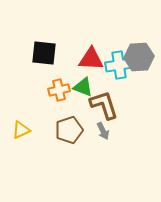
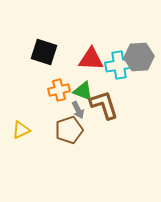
black square: moved 1 px up; rotated 12 degrees clockwise
green triangle: moved 4 px down
gray arrow: moved 25 px left, 21 px up
